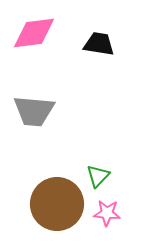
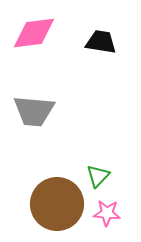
black trapezoid: moved 2 px right, 2 px up
